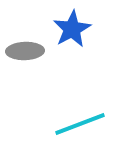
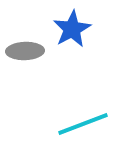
cyan line: moved 3 px right
